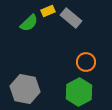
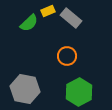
orange circle: moved 19 px left, 6 px up
